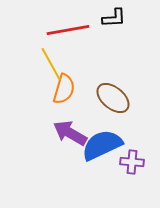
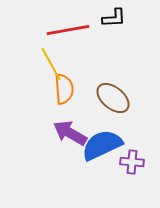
orange semicircle: rotated 20 degrees counterclockwise
